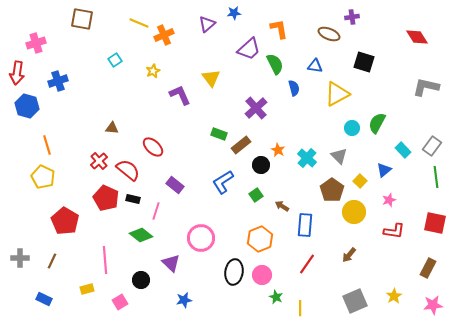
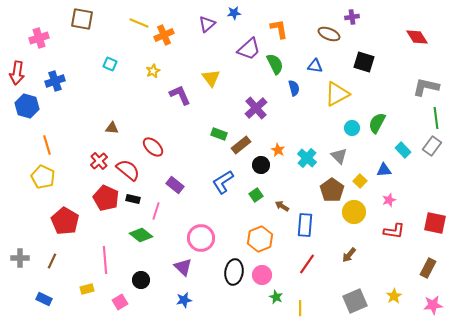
pink cross at (36, 43): moved 3 px right, 5 px up
cyan square at (115, 60): moved 5 px left, 4 px down; rotated 32 degrees counterclockwise
blue cross at (58, 81): moved 3 px left
blue triangle at (384, 170): rotated 35 degrees clockwise
green line at (436, 177): moved 59 px up
purple triangle at (171, 263): moved 12 px right, 4 px down
